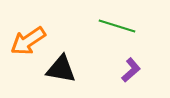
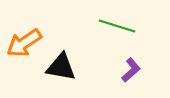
orange arrow: moved 4 px left, 2 px down
black triangle: moved 2 px up
